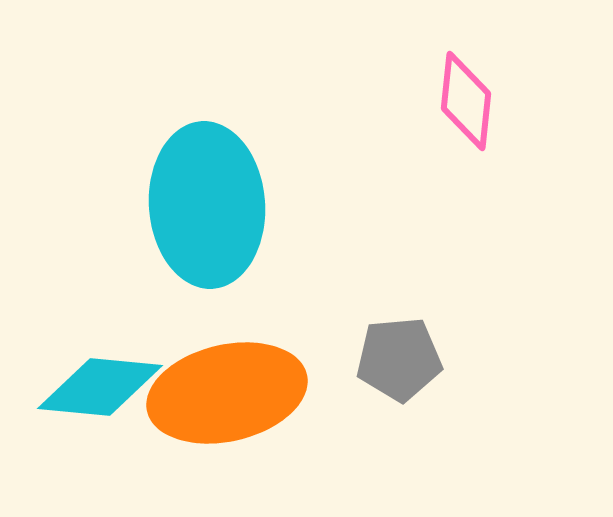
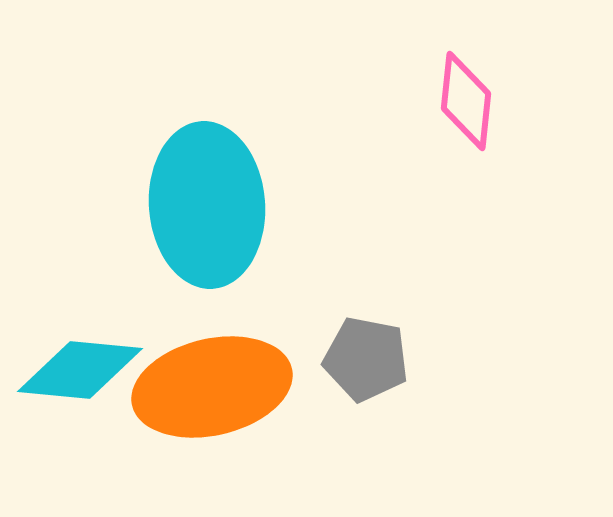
gray pentagon: moved 33 px left; rotated 16 degrees clockwise
cyan diamond: moved 20 px left, 17 px up
orange ellipse: moved 15 px left, 6 px up
